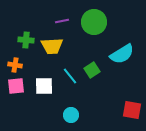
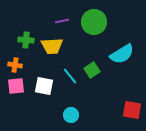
white square: rotated 12 degrees clockwise
